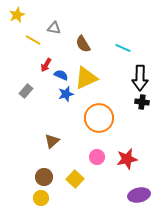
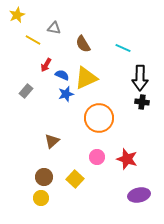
blue semicircle: moved 1 px right
red star: rotated 30 degrees clockwise
